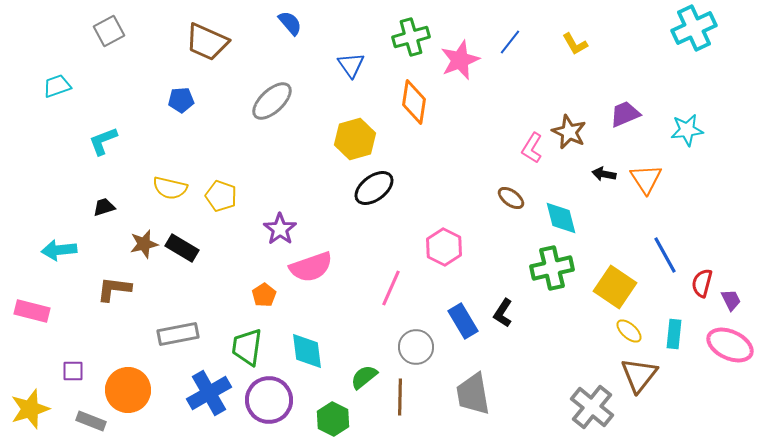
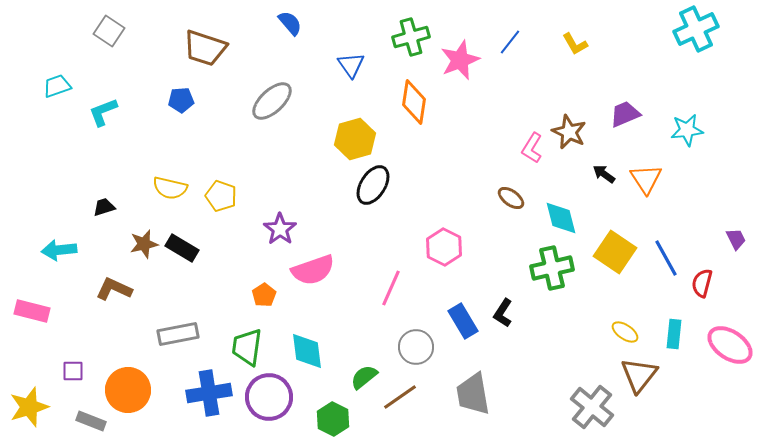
cyan cross at (694, 28): moved 2 px right, 1 px down
gray square at (109, 31): rotated 28 degrees counterclockwise
brown trapezoid at (207, 42): moved 2 px left, 6 px down; rotated 6 degrees counterclockwise
cyan L-shape at (103, 141): moved 29 px up
black arrow at (604, 174): rotated 25 degrees clockwise
black ellipse at (374, 188): moved 1 px left, 3 px up; rotated 21 degrees counterclockwise
blue line at (665, 255): moved 1 px right, 3 px down
pink semicircle at (311, 267): moved 2 px right, 3 px down
yellow square at (615, 287): moved 35 px up
brown L-shape at (114, 289): rotated 18 degrees clockwise
purple trapezoid at (731, 300): moved 5 px right, 61 px up
yellow ellipse at (629, 331): moved 4 px left, 1 px down; rotated 8 degrees counterclockwise
pink ellipse at (730, 345): rotated 9 degrees clockwise
blue cross at (209, 393): rotated 21 degrees clockwise
brown line at (400, 397): rotated 54 degrees clockwise
purple circle at (269, 400): moved 3 px up
yellow star at (30, 409): moved 1 px left, 2 px up
